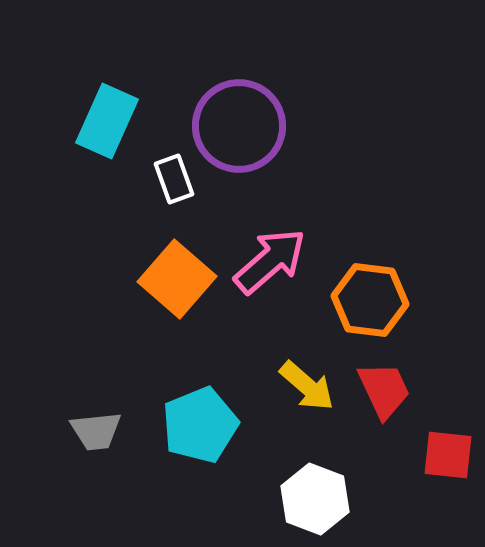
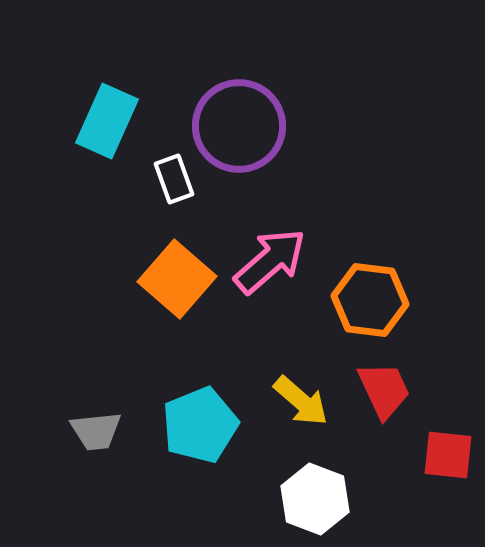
yellow arrow: moved 6 px left, 15 px down
